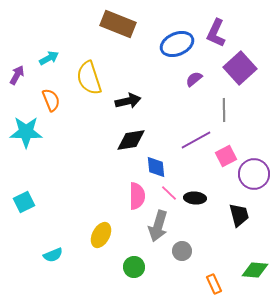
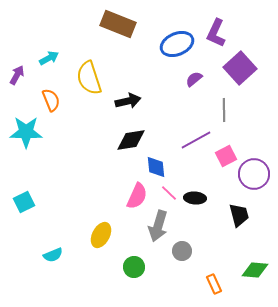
pink semicircle: rotated 24 degrees clockwise
